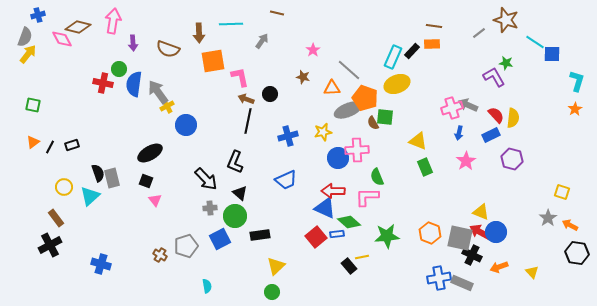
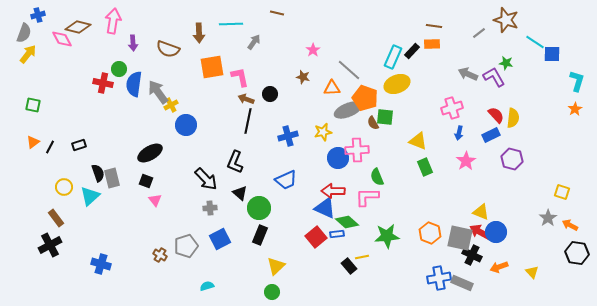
gray semicircle at (25, 37): moved 1 px left, 4 px up
gray arrow at (262, 41): moved 8 px left, 1 px down
orange square at (213, 61): moved 1 px left, 6 px down
gray arrow at (468, 105): moved 31 px up
yellow cross at (167, 106): moved 4 px right, 1 px up
black rectangle at (72, 145): moved 7 px right
green circle at (235, 216): moved 24 px right, 8 px up
green diamond at (349, 222): moved 2 px left
black rectangle at (260, 235): rotated 60 degrees counterclockwise
cyan semicircle at (207, 286): rotated 96 degrees counterclockwise
